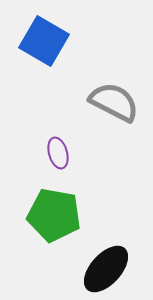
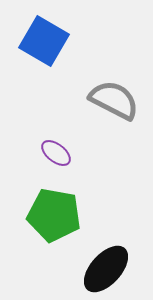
gray semicircle: moved 2 px up
purple ellipse: moved 2 px left; rotated 36 degrees counterclockwise
